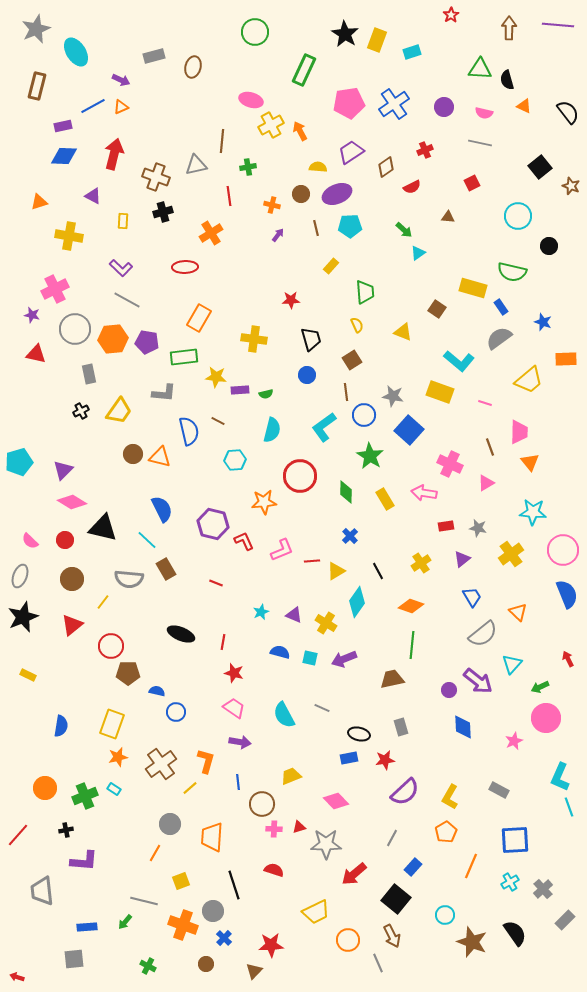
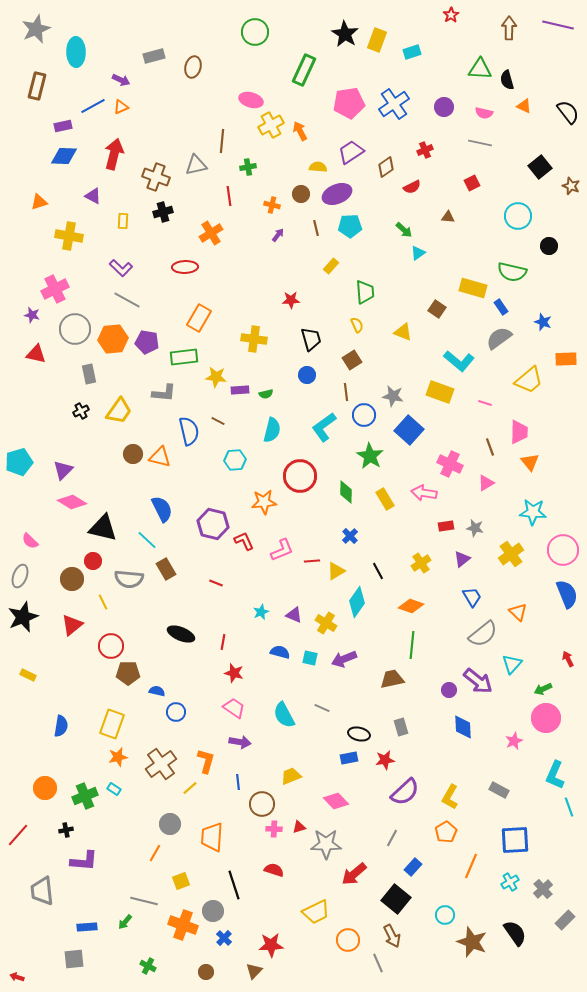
purple line at (558, 25): rotated 8 degrees clockwise
cyan ellipse at (76, 52): rotated 32 degrees clockwise
gray star at (478, 528): moved 3 px left
red circle at (65, 540): moved 28 px right, 21 px down
yellow line at (103, 602): rotated 63 degrees counterclockwise
green arrow at (540, 687): moved 3 px right, 2 px down
cyan L-shape at (560, 777): moved 5 px left, 2 px up
brown circle at (206, 964): moved 8 px down
